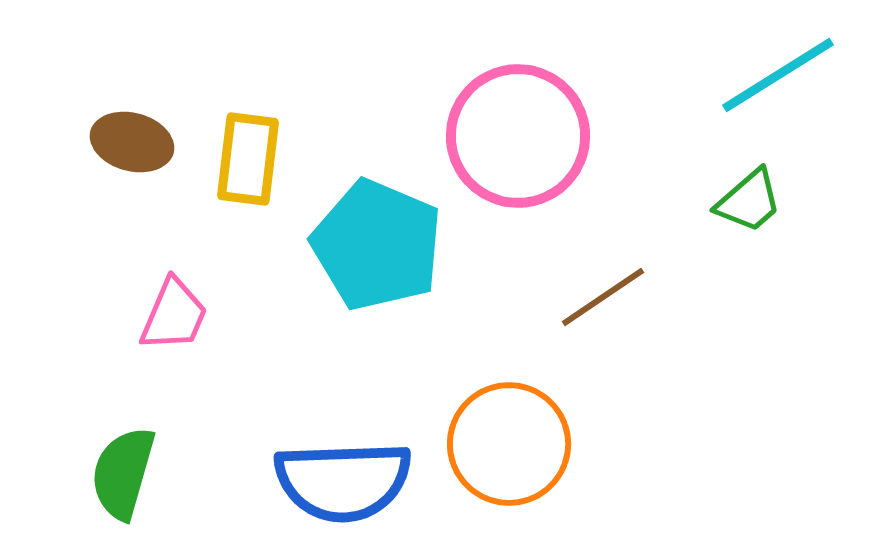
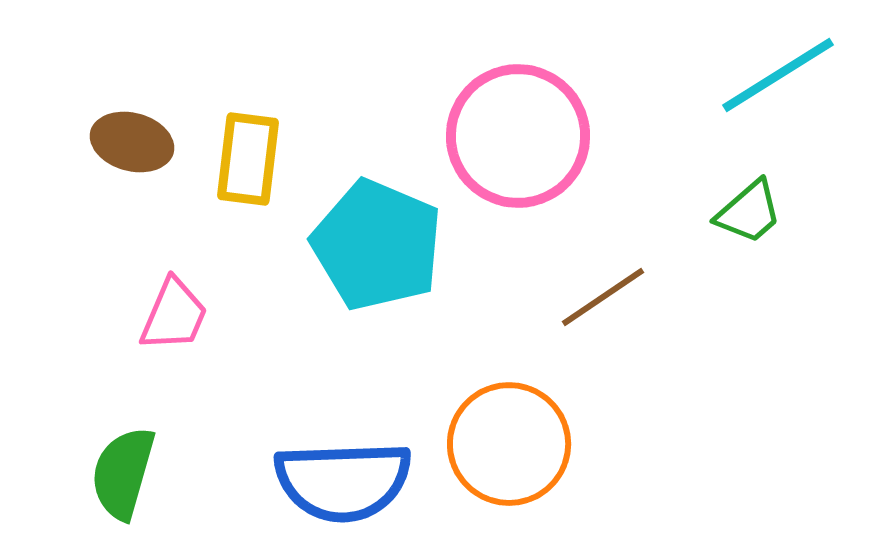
green trapezoid: moved 11 px down
